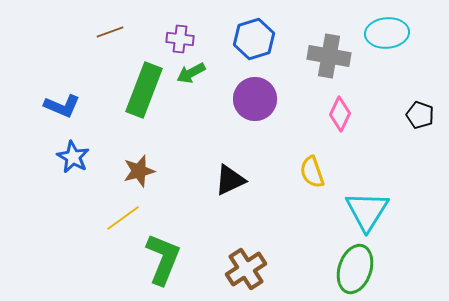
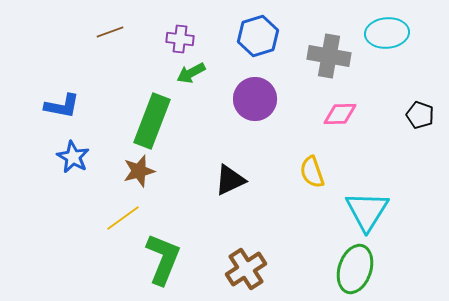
blue hexagon: moved 4 px right, 3 px up
green rectangle: moved 8 px right, 31 px down
blue L-shape: rotated 12 degrees counterclockwise
pink diamond: rotated 64 degrees clockwise
